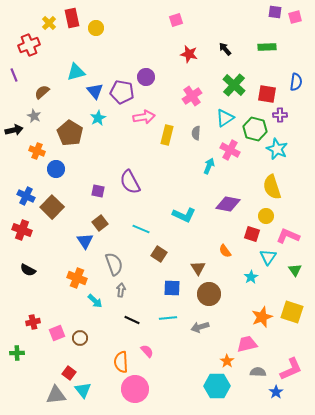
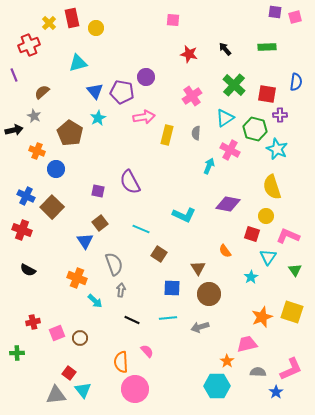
pink square at (176, 20): moved 3 px left; rotated 24 degrees clockwise
cyan triangle at (76, 72): moved 2 px right, 9 px up
